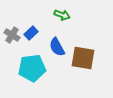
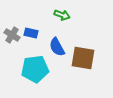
blue rectangle: rotated 56 degrees clockwise
cyan pentagon: moved 3 px right, 1 px down
